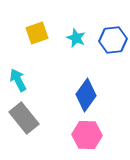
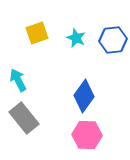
blue diamond: moved 2 px left, 1 px down
